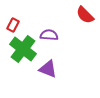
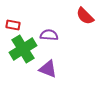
red semicircle: moved 1 px down
red rectangle: rotated 72 degrees clockwise
green cross: rotated 20 degrees clockwise
